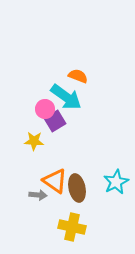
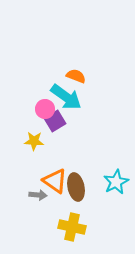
orange semicircle: moved 2 px left
brown ellipse: moved 1 px left, 1 px up
